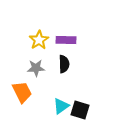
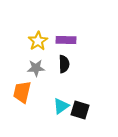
yellow star: moved 1 px left, 1 px down
orange trapezoid: rotated 140 degrees counterclockwise
